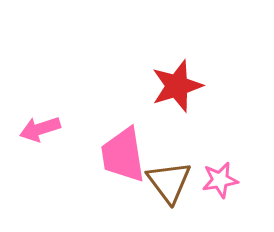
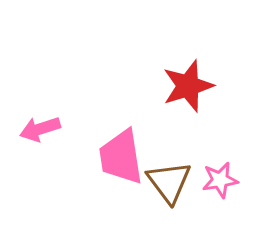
red star: moved 11 px right
pink trapezoid: moved 2 px left, 2 px down
